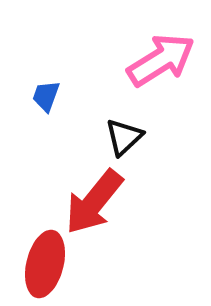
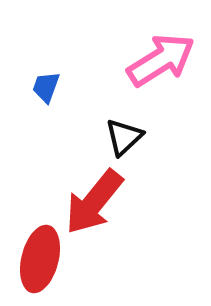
blue trapezoid: moved 9 px up
red ellipse: moved 5 px left, 5 px up
